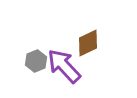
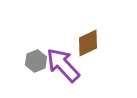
purple arrow: moved 1 px left, 1 px up
